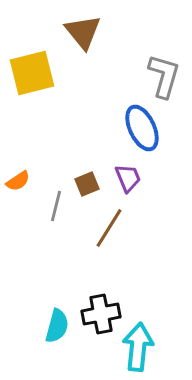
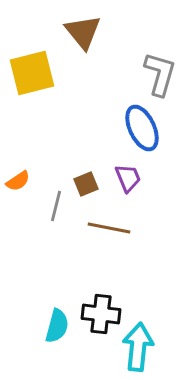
gray L-shape: moved 4 px left, 2 px up
brown square: moved 1 px left
brown line: rotated 69 degrees clockwise
black cross: rotated 18 degrees clockwise
